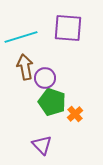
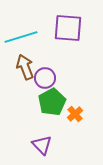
brown arrow: rotated 10 degrees counterclockwise
green pentagon: rotated 24 degrees clockwise
